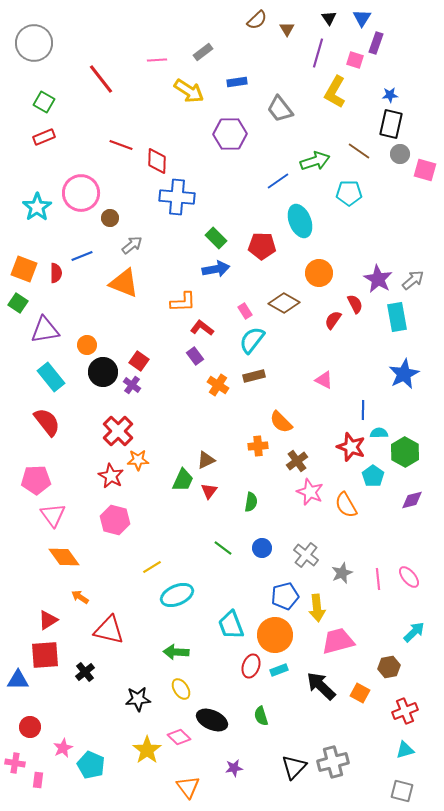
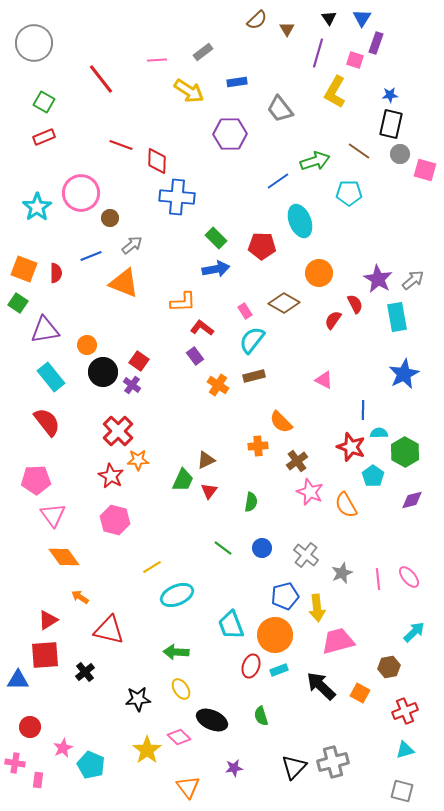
blue line at (82, 256): moved 9 px right
